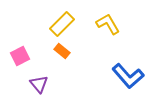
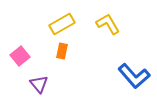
yellow rectangle: rotated 15 degrees clockwise
orange rectangle: rotated 63 degrees clockwise
pink square: rotated 12 degrees counterclockwise
blue L-shape: moved 6 px right
